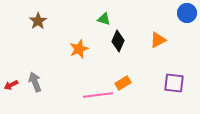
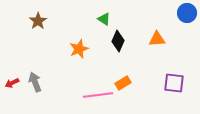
green triangle: rotated 16 degrees clockwise
orange triangle: moved 1 px left, 1 px up; rotated 24 degrees clockwise
red arrow: moved 1 px right, 2 px up
